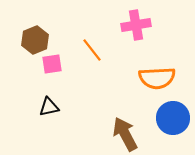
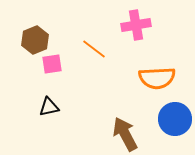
orange line: moved 2 px right, 1 px up; rotated 15 degrees counterclockwise
blue circle: moved 2 px right, 1 px down
